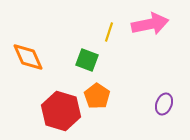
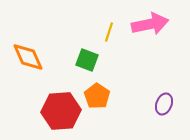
red hexagon: rotated 21 degrees counterclockwise
